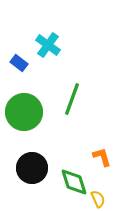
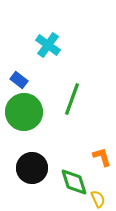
blue rectangle: moved 17 px down
